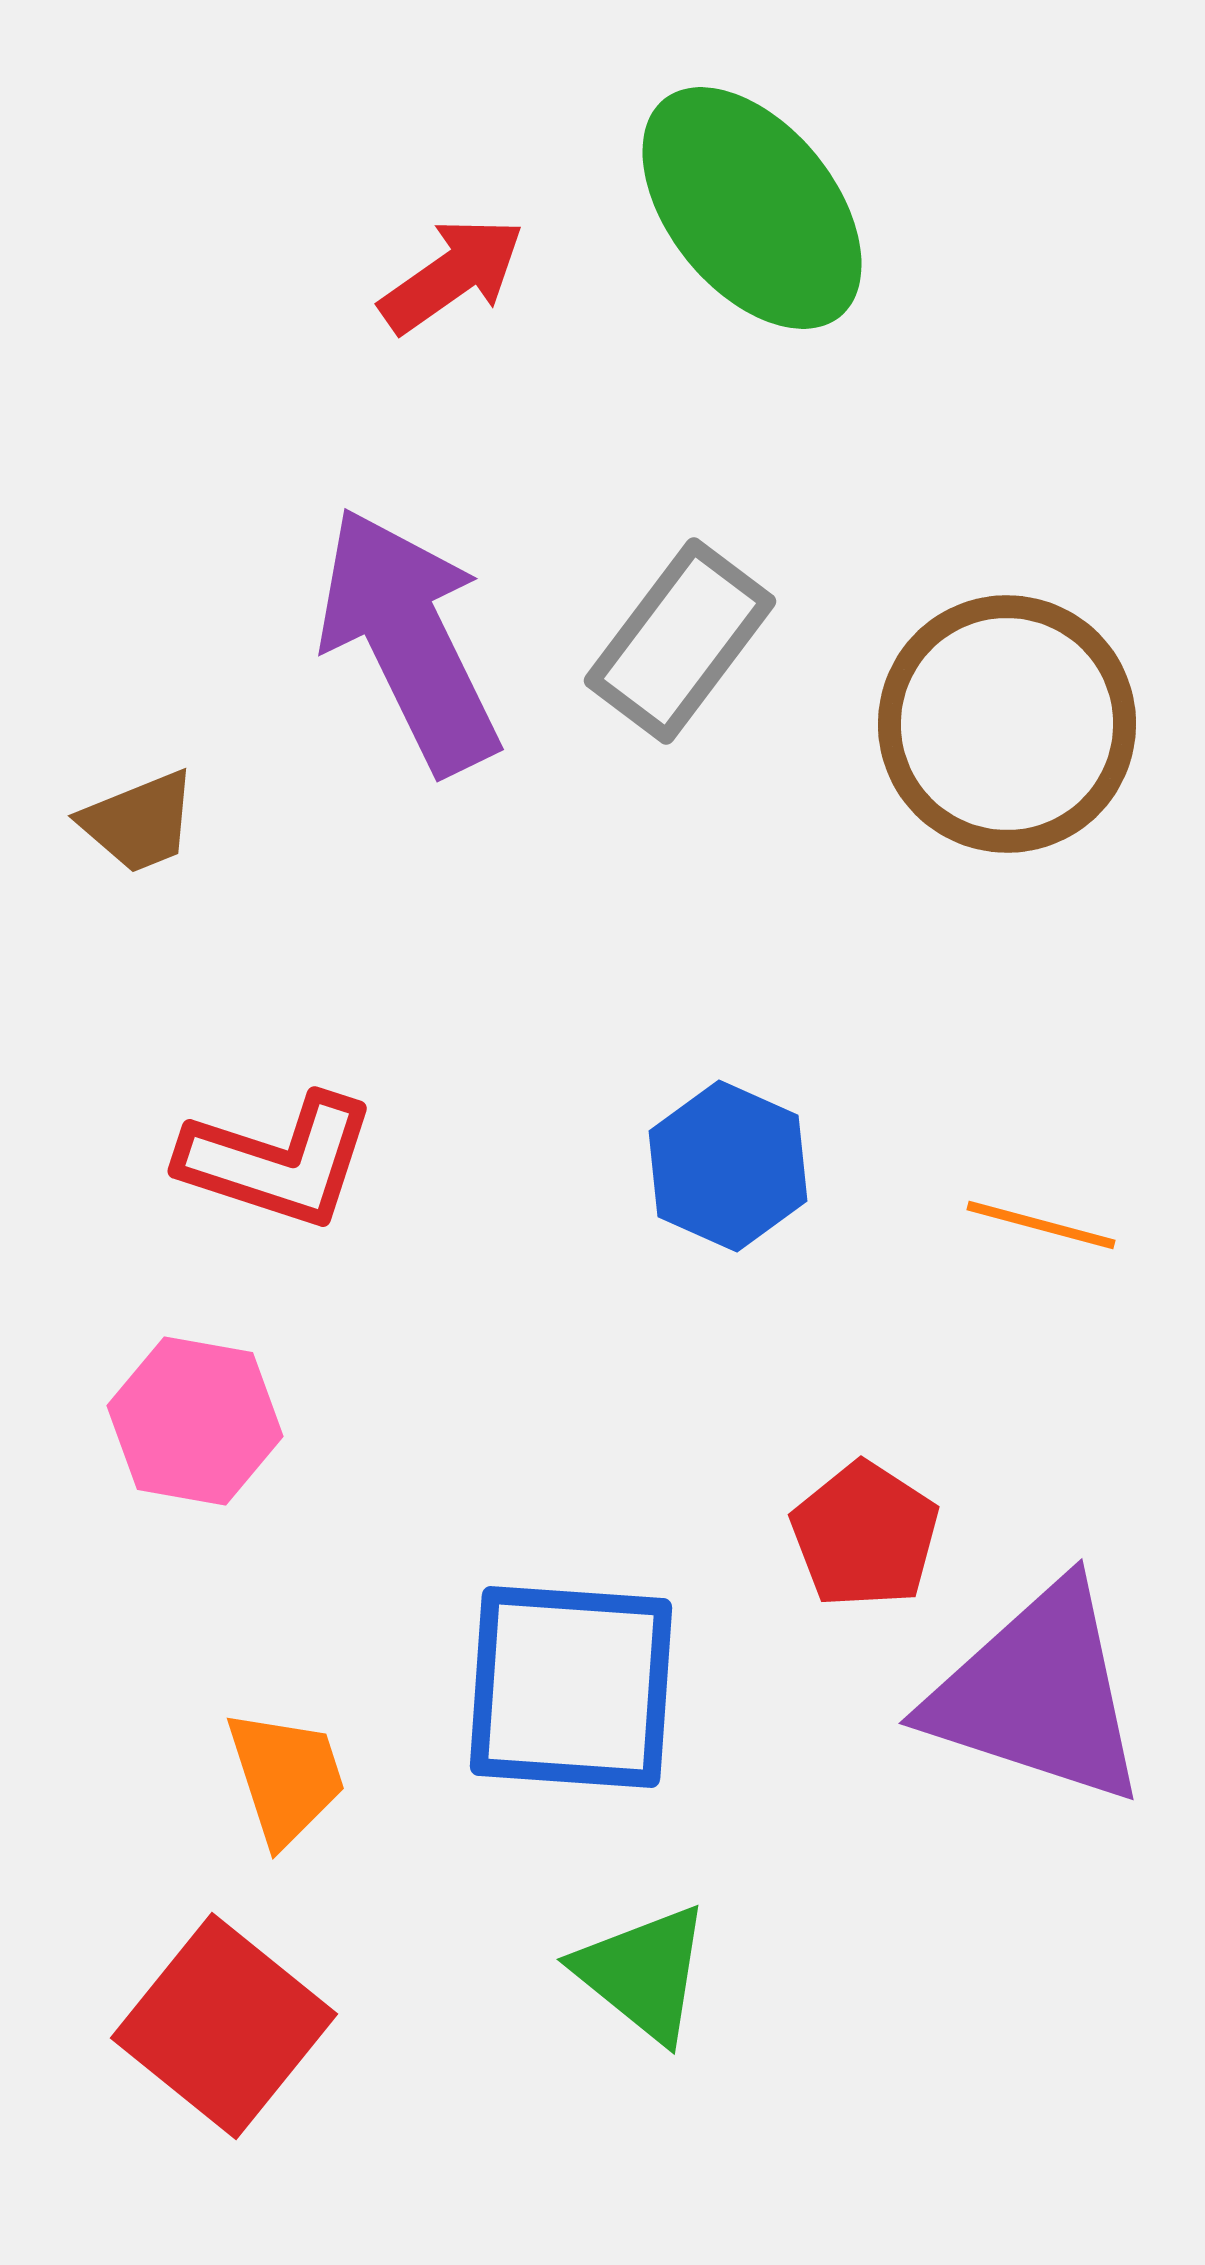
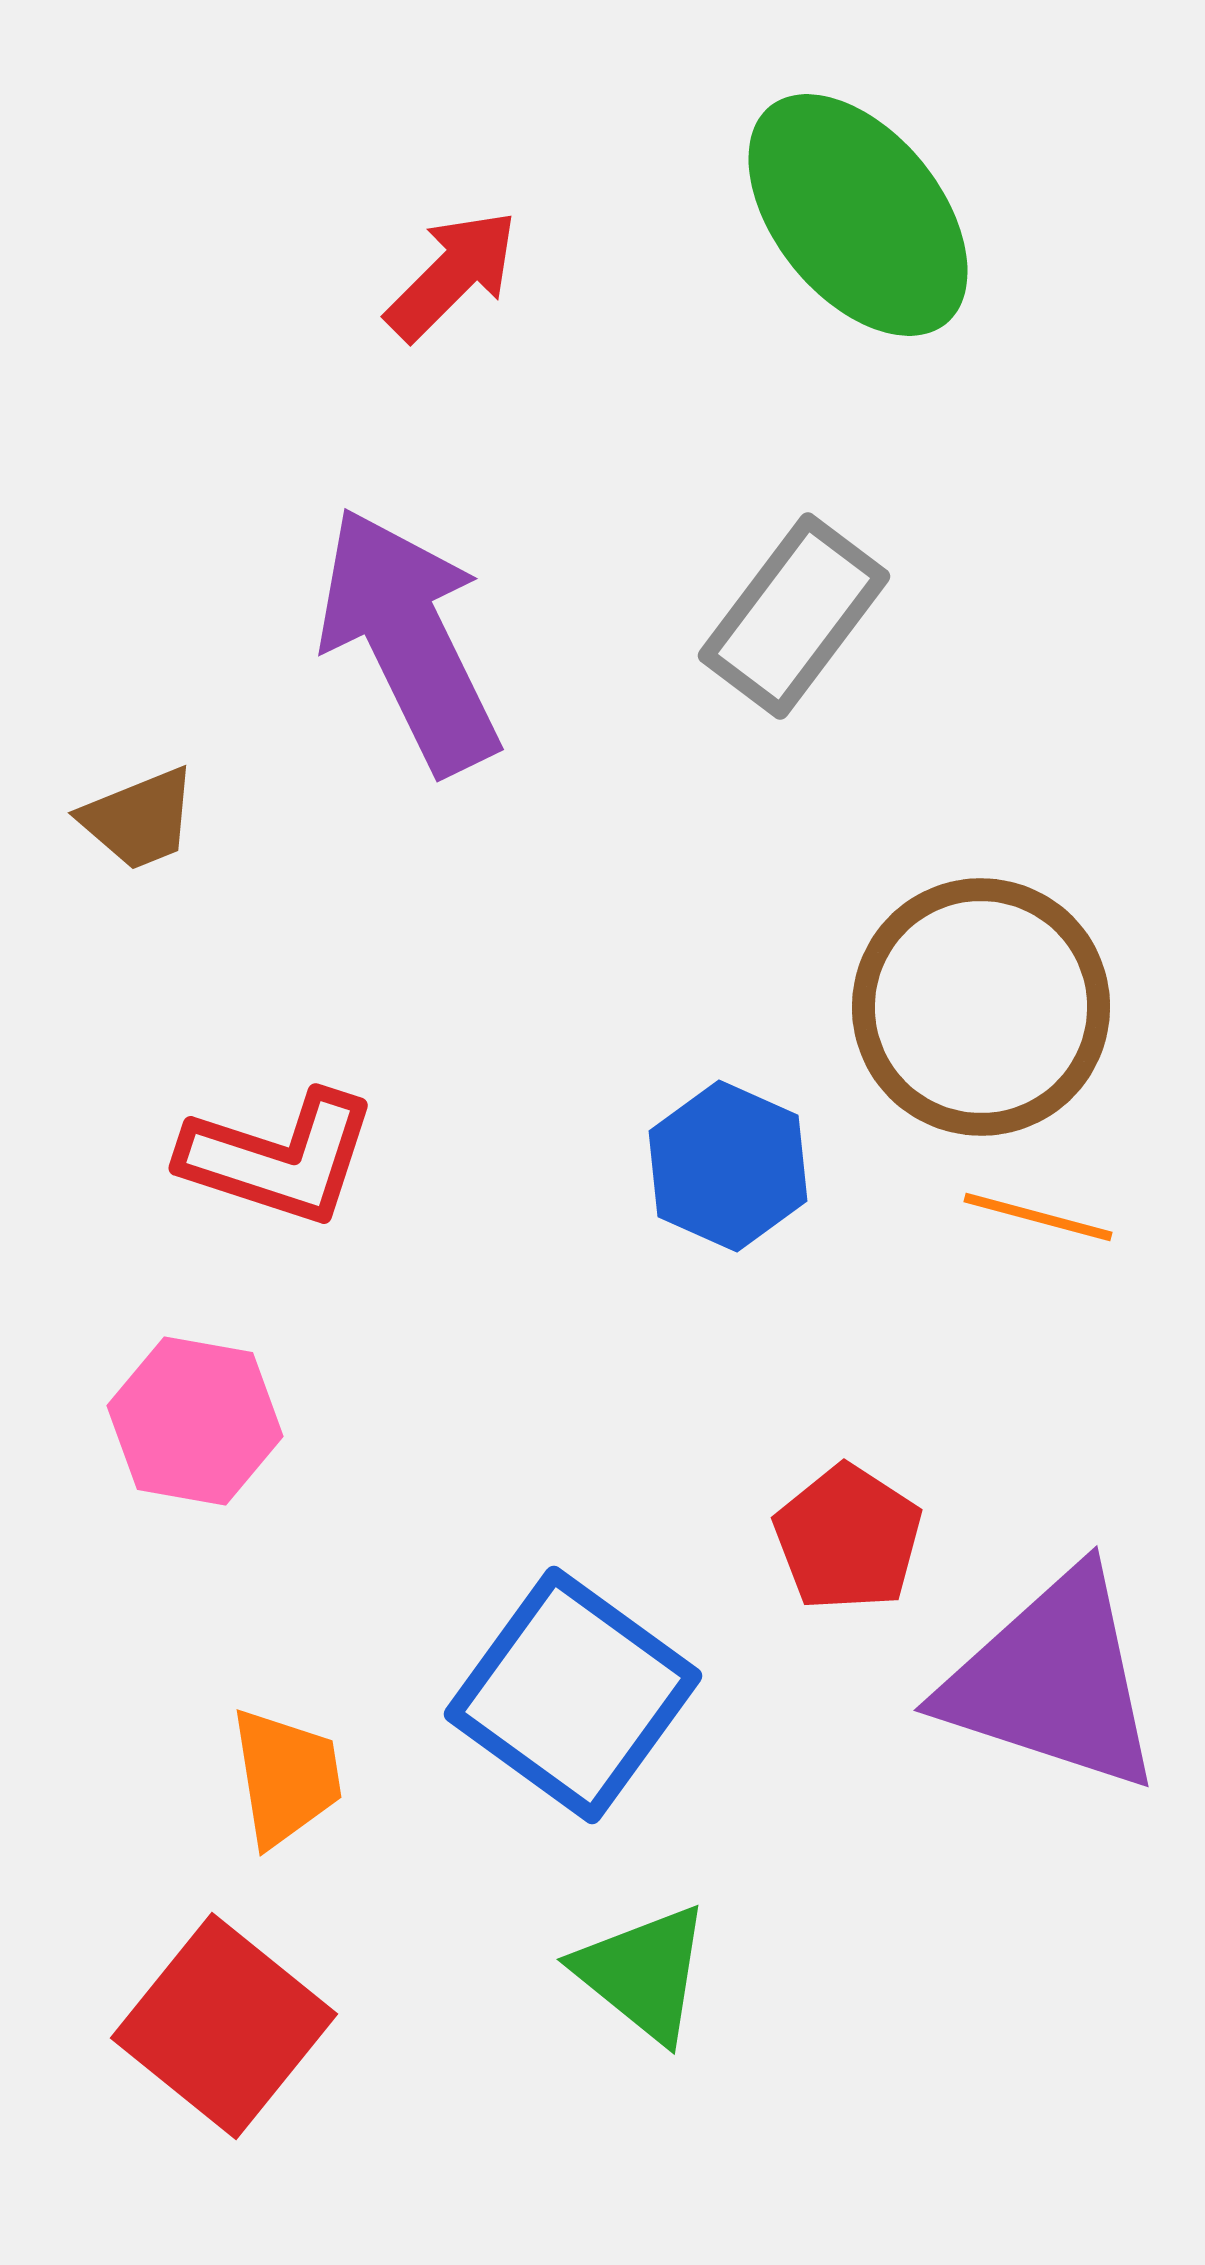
green ellipse: moved 106 px right, 7 px down
red arrow: rotated 10 degrees counterclockwise
gray rectangle: moved 114 px right, 25 px up
brown circle: moved 26 px left, 283 px down
brown trapezoid: moved 3 px up
red L-shape: moved 1 px right, 3 px up
orange line: moved 3 px left, 8 px up
red pentagon: moved 17 px left, 3 px down
blue square: moved 2 px right, 8 px down; rotated 32 degrees clockwise
purple triangle: moved 15 px right, 13 px up
orange trapezoid: rotated 9 degrees clockwise
